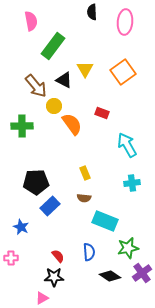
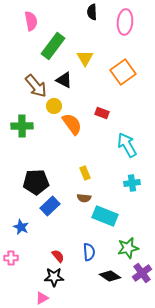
yellow triangle: moved 11 px up
cyan rectangle: moved 5 px up
